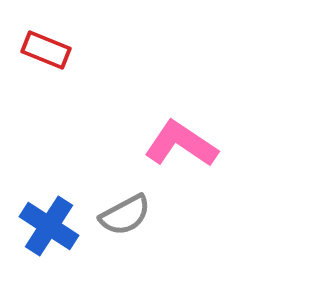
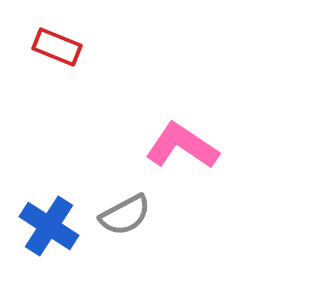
red rectangle: moved 11 px right, 3 px up
pink L-shape: moved 1 px right, 2 px down
